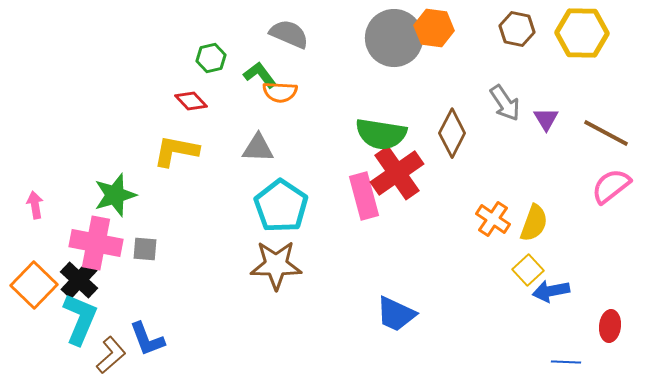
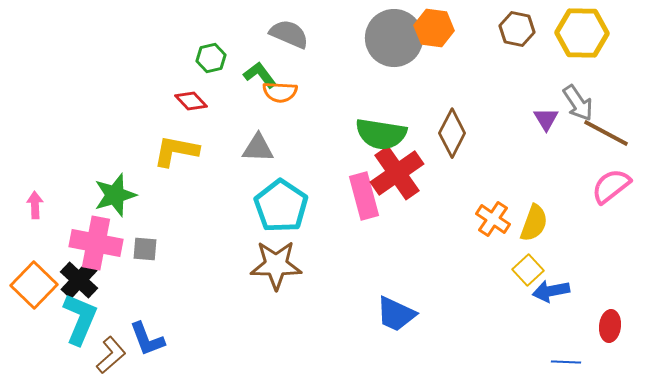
gray arrow: moved 73 px right
pink arrow: rotated 8 degrees clockwise
